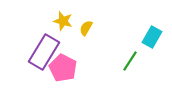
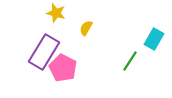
yellow star: moved 7 px left, 8 px up
cyan rectangle: moved 2 px right, 2 px down
